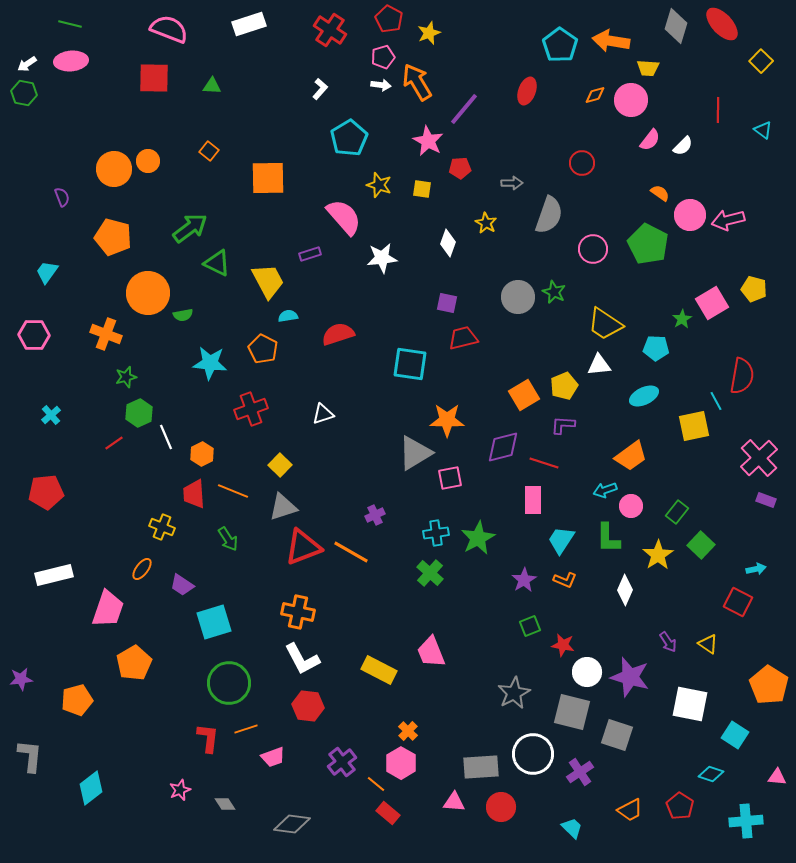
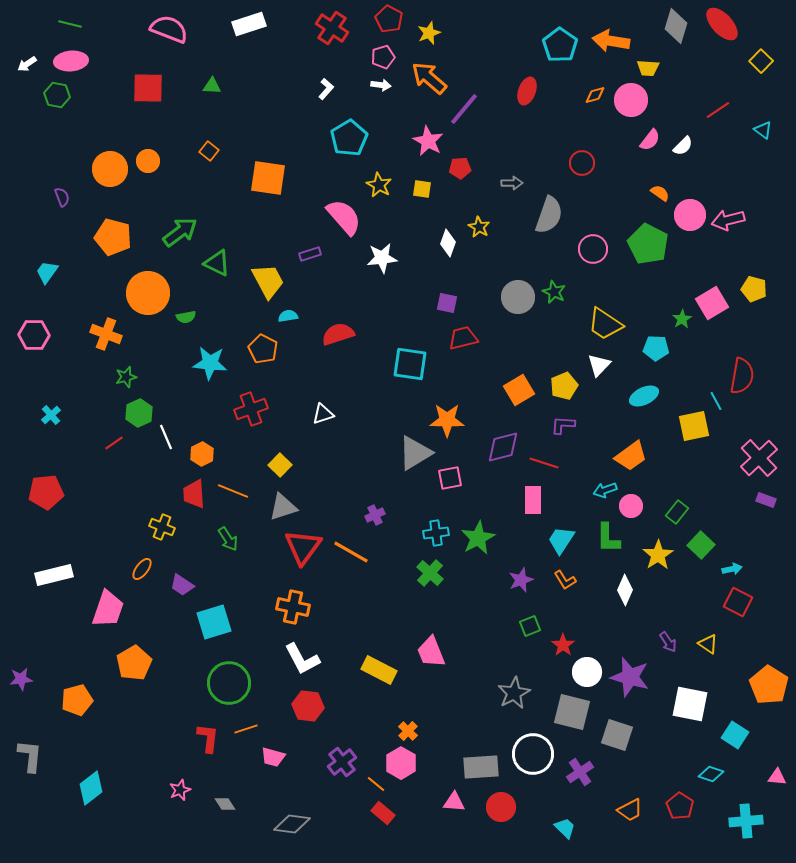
red cross at (330, 30): moved 2 px right, 2 px up
red square at (154, 78): moved 6 px left, 10 px down
orange arrow at (417, 82): moved 12 px right, 4 px up; rotated 18 degrees counterclockwise
white L-shape at (320, 89): moved 6 px right
green hexagon at (24, 93): moved 33 px right, 2 px down
red line at (718, 110): rotated 55 degrees clockwise
orange circle at (114, 169): moved 4 px left
orange square at (268, 178): rotated 9 degrees clockwise
yellow star at (379, 185): rotated 10 degrees clockwise
yellow star at (486, 223): moved 7 px left, 4 px down
green arrow at (190, 228): moved 10 px left, 4 px down
green semicircle at (183, 315): moved 3 px right, 2 px down
white triangle at (599, 365): rotated 40 degrees counterclockwise
orange square at (524, 395): moved 5 px left, 5 px up
red triangle at (303, 547): rotated 33 degrees counterclockwise
cyan arrow at (756, 569): moved 24 px left
purple star at (524, 580): moved 3 px left; rotated 10 degrees clockwise
orange L-shape at (565, 580): rotated 35 degrees clockwise
orange cross at (298, 612): moved 5 px left, 5 px up
red star at (563, 645): rotated 25 degrees clockwise
pink trapezoid at (273, 757): rotated 35 degrees clockwise
red rectangle at (388, 813): moved 5 px left
cyan trapezoid at (572, 828): moved 7 px left
